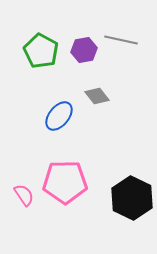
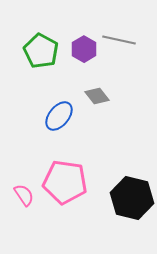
gray line: moved 2 px left
purple hexagon: moved 1 px up; rotated 20 degrees counterclockwise
pink pentagon: rotated 9 degrees clockwise
black hexagon: rotated 12 degrees counterclockwise
